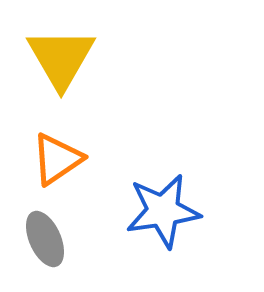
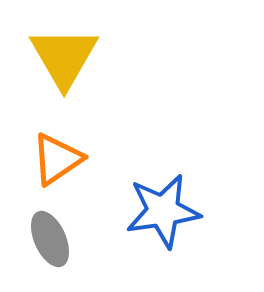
yellow triangle: moved 3 px right, 1 px up
gray ellipse: moved 5 px right
